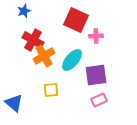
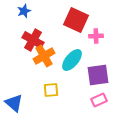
purple square: moved 2 px right
